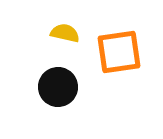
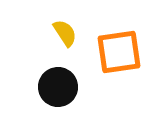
yellow semicircle: rotated 44 degrees clockwise
